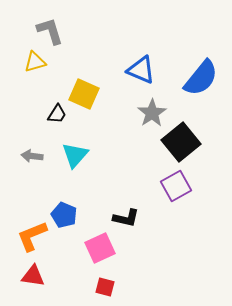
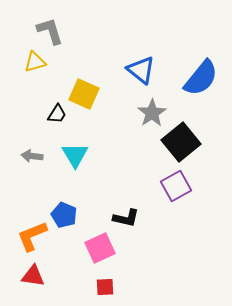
blue triangle: rotated 16 degrees clockwise
cyan triangle: rotated 12 degrees counterclockwise
red square: rotated 18 degrees counterclockwise
